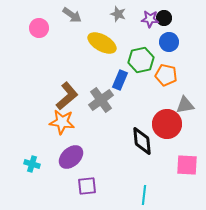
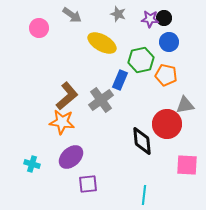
purple square: moved 1 px right, 2 px up
